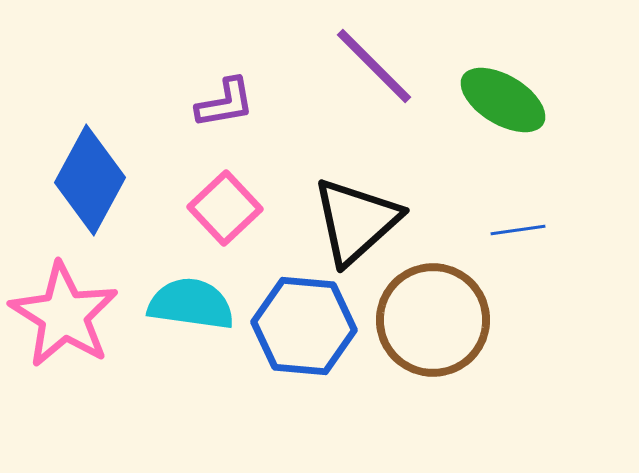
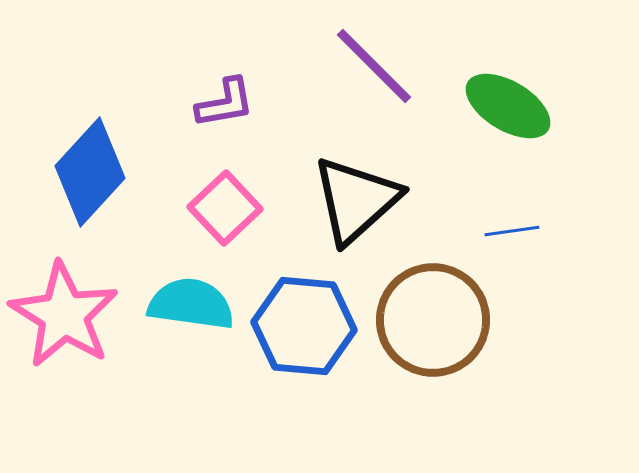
green ellipse: moved 5 px right, 6 px down
blue diamond: moved 8 px up; rotated 14 degrees clockwise
black triangle: moved 21 px up
blue line: moved 6 px left, 1 px down
